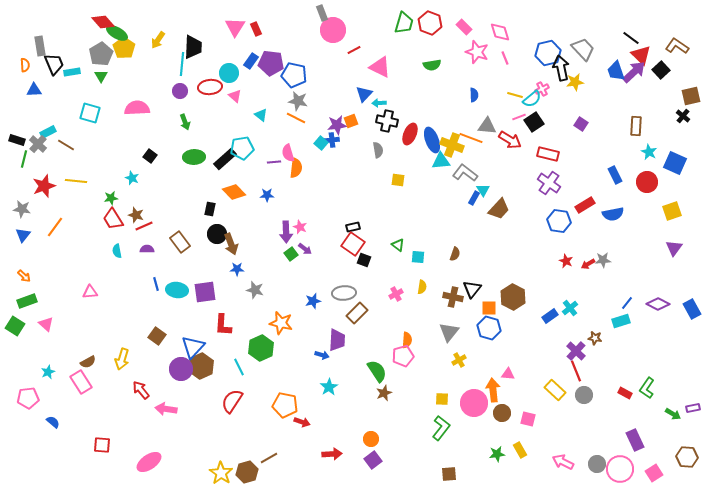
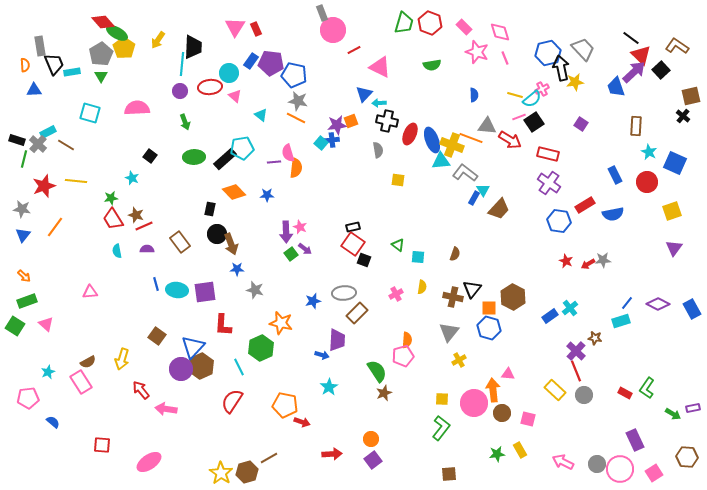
blue trapezoid at (616, 71): moved 16 px down
